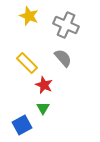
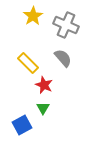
yellow star: moved 4 px right; rotated 18 degrees clockwise
yellow rectangle: moved 1 px right
